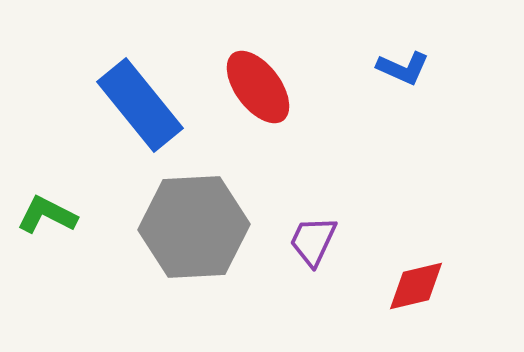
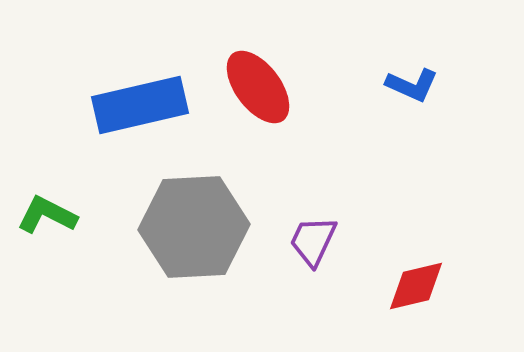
blue L-shape: moved 9 px right, 17 px down
blue rectangle: rotated 64 degrees counterclockwise
